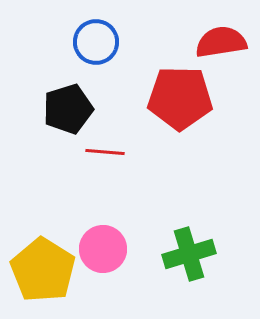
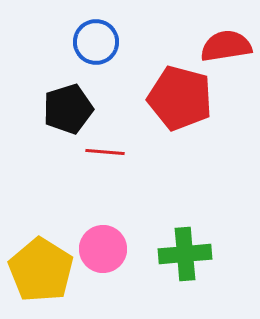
red semicircle: moved 5 px right, 4 px down
red pentagon: rotated 14 degrees clockwise
green cross: moved 4 px left; rotated 12 degrees clockwise
yellow pentagon: moved 2 px left
